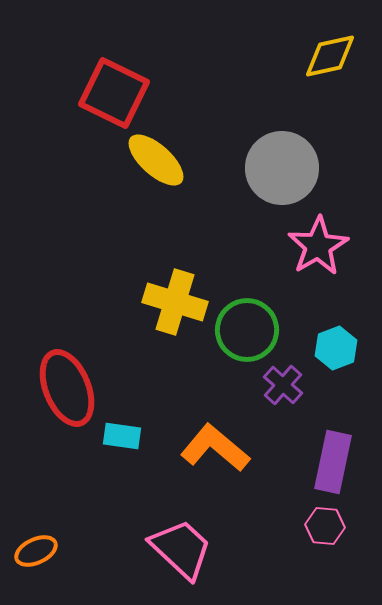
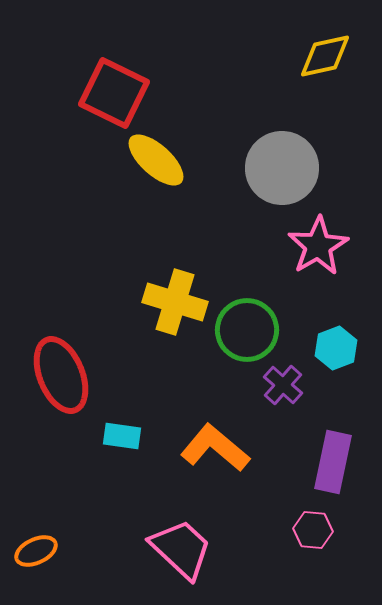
yellow diamond: moved 5 px left
red ellipse: moved 6 px left, 13 px up
pink hexagon: moved 12 px left, 4 px down
